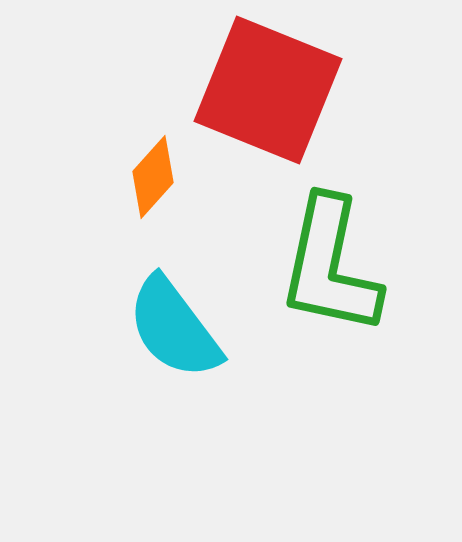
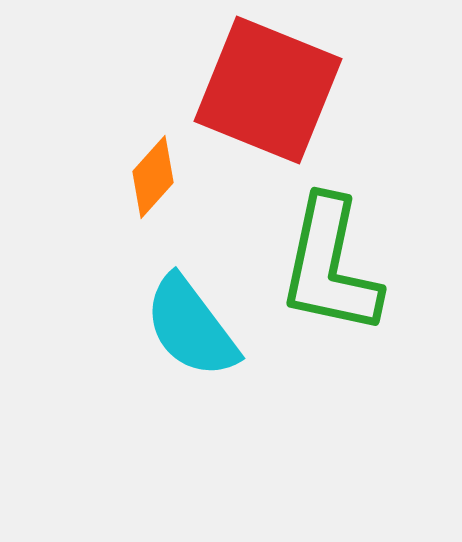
cyan semicircle: moved 17 px right, 1 px up
